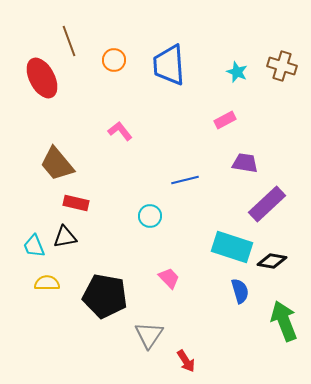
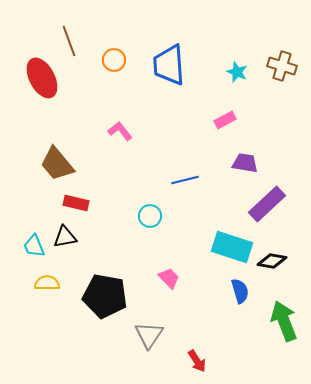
red arrow: moved 11 px right
